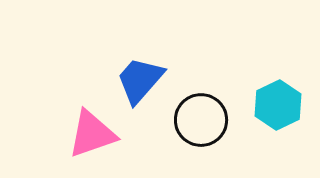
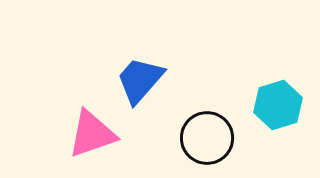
cyan hexagon: rotated 9 degrees clockwise
black circle: moved 6 px right, 18 px down
